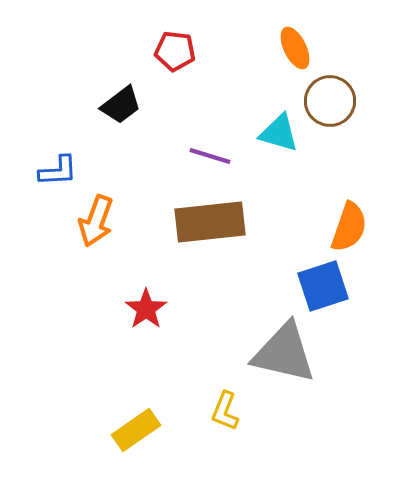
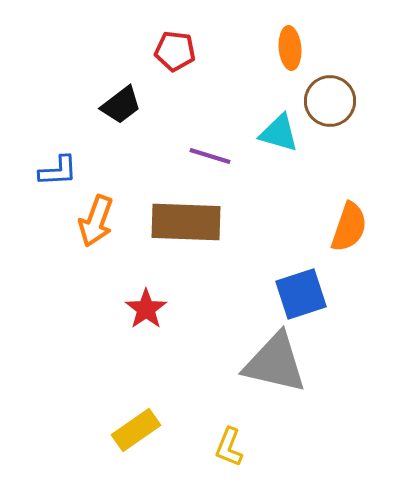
orange ellipse: moved 5 px left; rotated 21 degrees clockwise
brown rectangle: moved 24 px left; rotated 8 degrees clockwise
blue square: moved 22 px left, 8 px down
gray triangle: moved 9 px left, 10 px down
yellow L-shape: moved 4 px right, 36 px down
